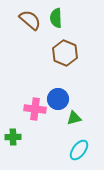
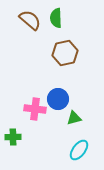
brown hexagon: rotated 25 degrees clockwise
